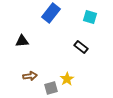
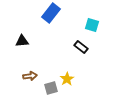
cyan square: moved 2 px right, 8 px down
